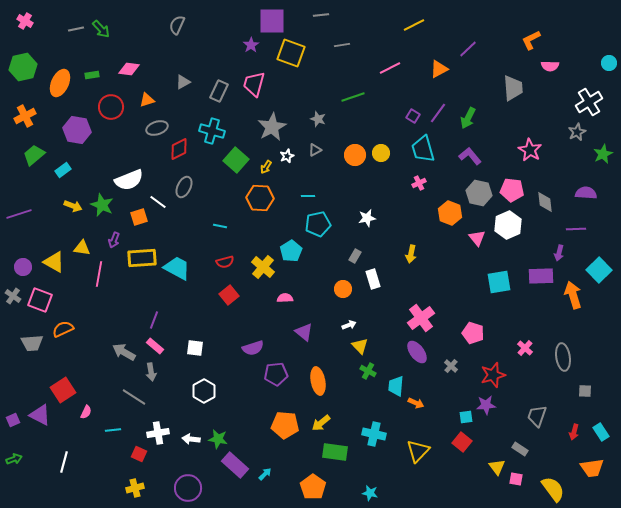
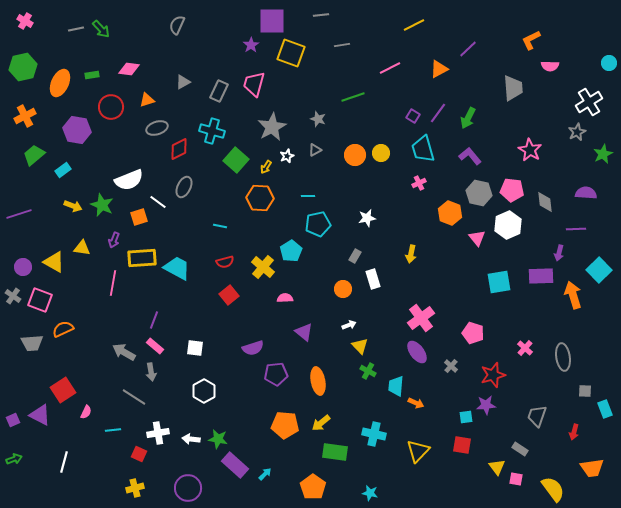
pink line at (99, 274): moved 14 px right, 9 px down
cyan rectangle at (601, 432): moved 4 px right, 23 px up; rotated 12 degrees clockwise
red square at (462, 442): moved 3 px down; rotated 30 degrees counterclockwise
